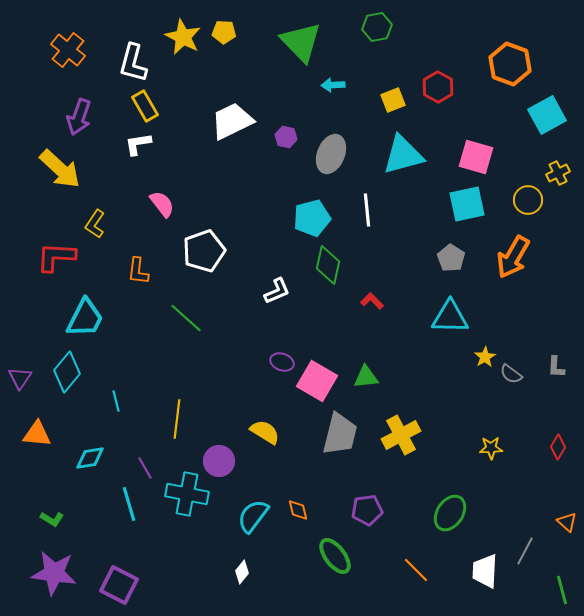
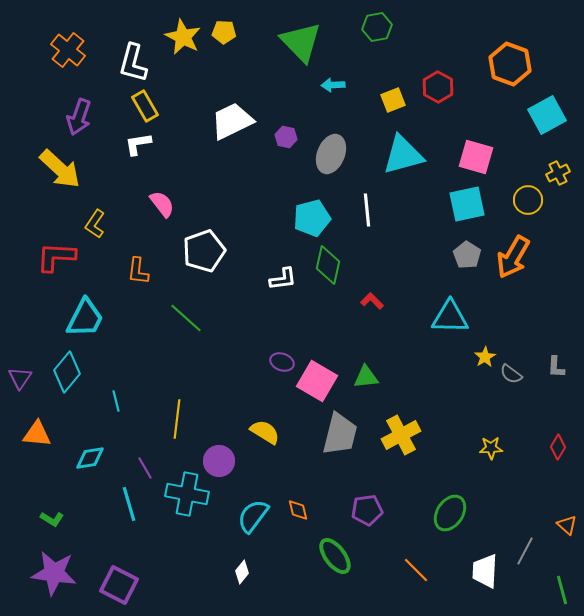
gray pentagon at (451, 258): moved 16 px right, 3 px up
white L-shape at (277, 291): moved 6 px right, 12 px up; rotated 16 degrees clockwise
orange triangle at (567, 522): moved 3 px down
